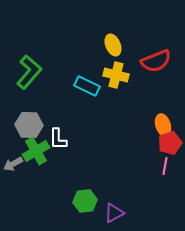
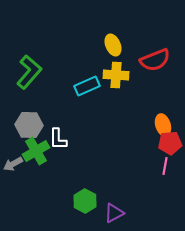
red semicircle: moved 1 px left, 1 px up
yellow cross: rotated 10 degrees counterclockwise
cyan rectangle: rotated 50 degrees counterclockwise
red pentagon: rotated 15 degrees clockwise
green hexagon: rotated 25 degrees counterclockwise
